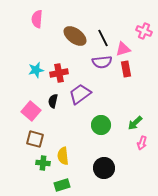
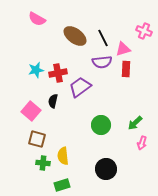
pink semicircle: rotated 66 degrees counterclockwise
red rectangle: rotated 14 degrees clockwise
red cross: moved 1 px left
purple trapezoid: moved 7 px up
brown square: moved 2 px right
black circle: moved 2 px right, 1 px down
